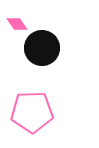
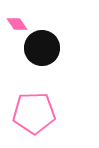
pink pentagon: moved 2 px right, 1 px down
